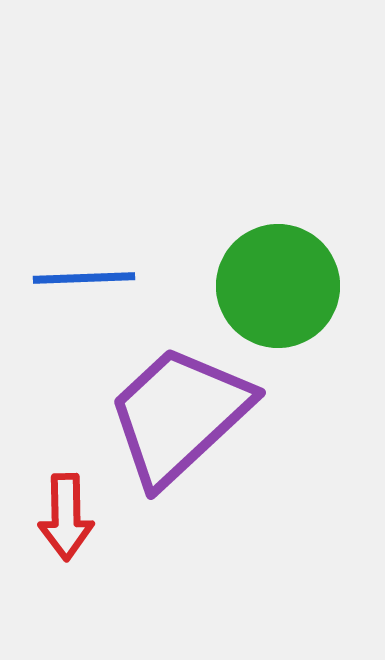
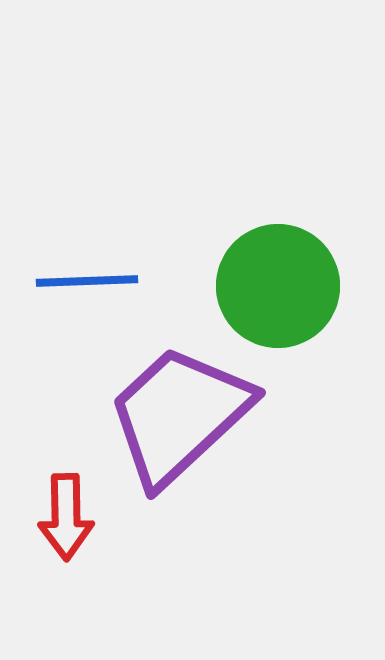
blue line: moved 3 px right, 3 px down
